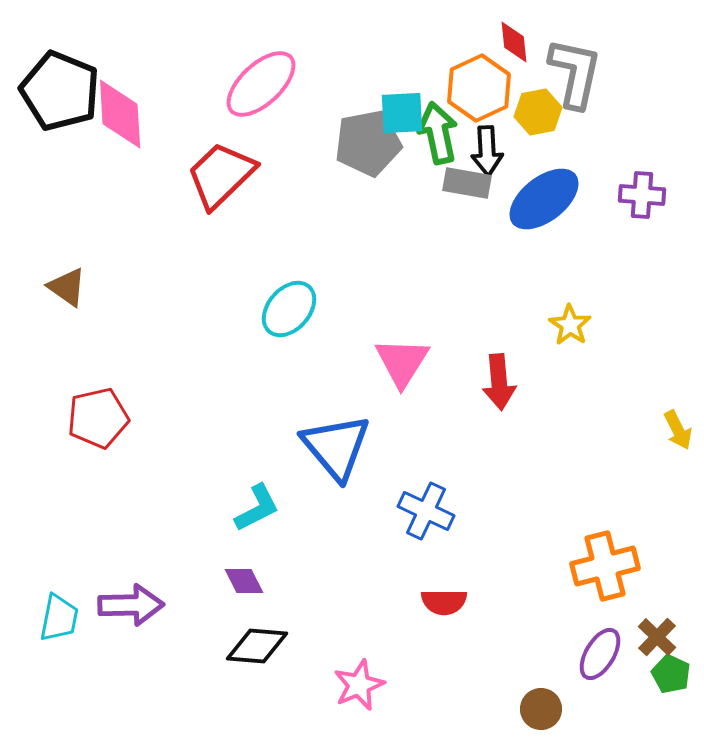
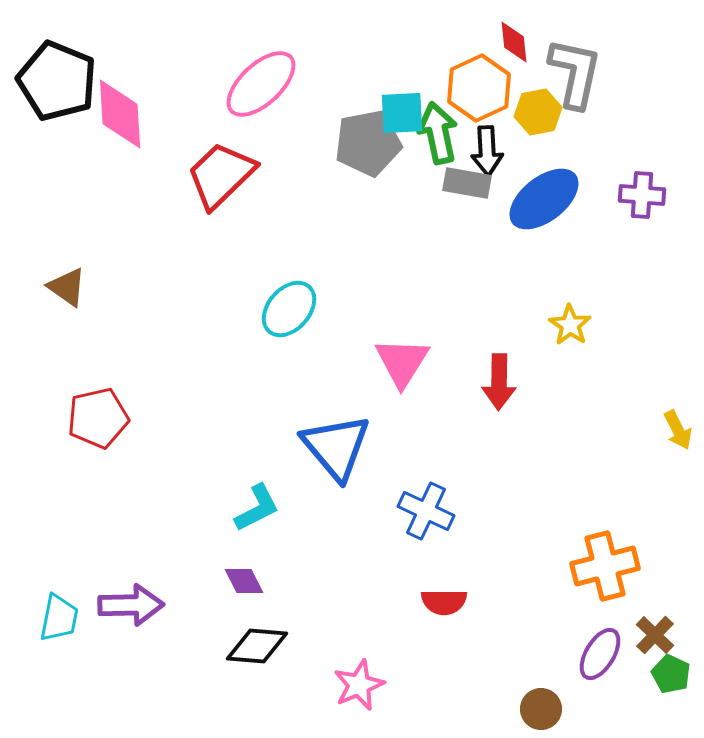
black pentagon: moved 3 px left, 10 px up
red arrow: rotated 6 degrees clockwise
brown cross: moved 2 px left, 2 px up
